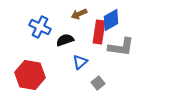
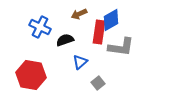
red hexagon: moved 1 px right
